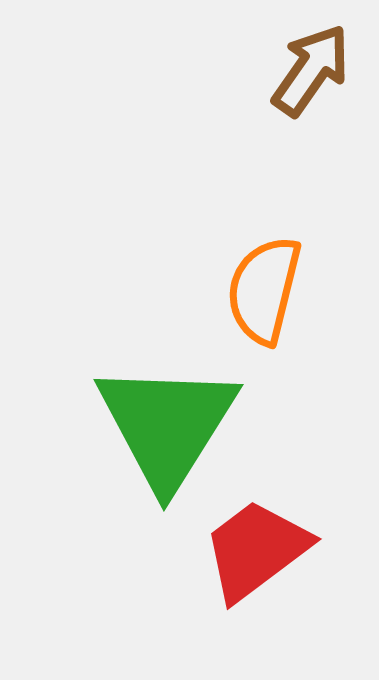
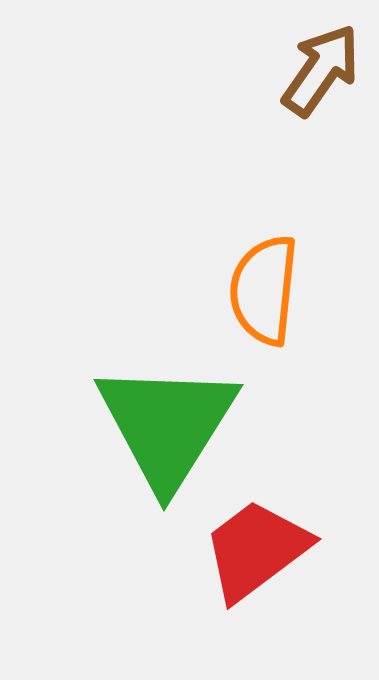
brown arrow: moved 10 px right
orange semicircle: rotated 8 degrees counterclockwise
